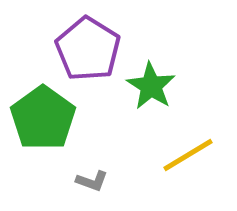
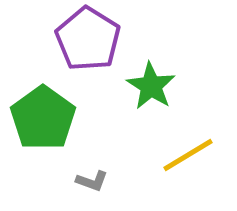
purple pentagon: moved 10 px up
